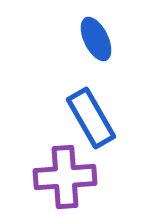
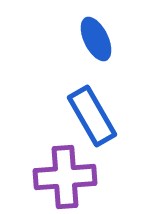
blue rectangle: moved 1 px right, 2 px up
